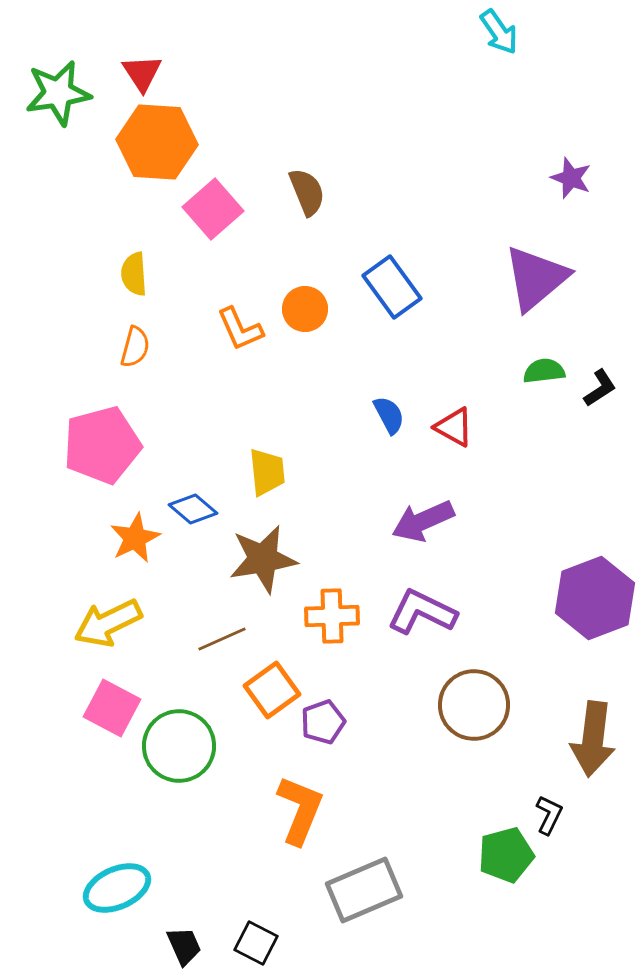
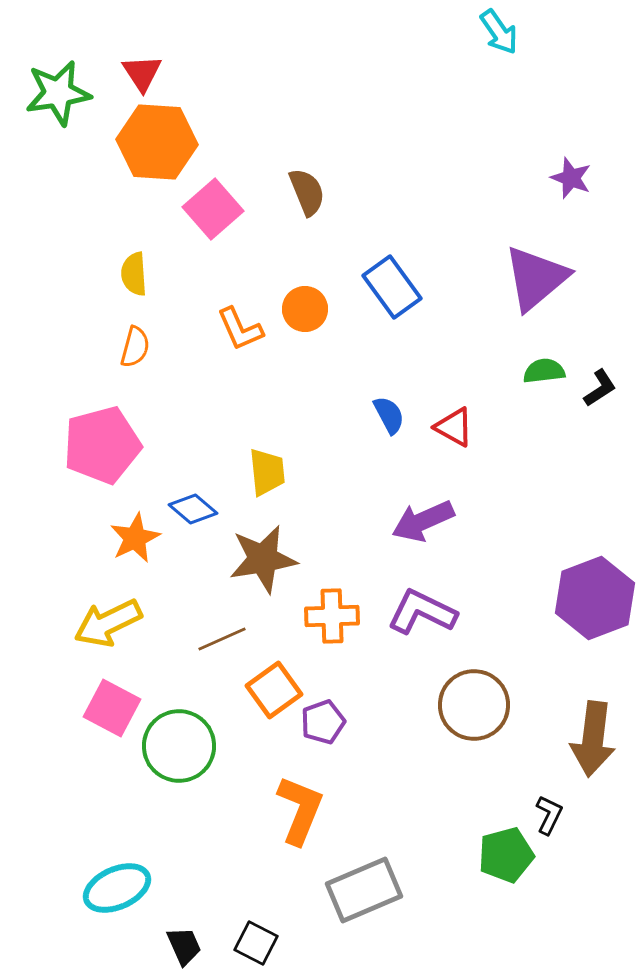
orange square at (272, 690): moved 2 px right
